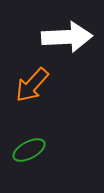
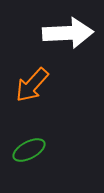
white arrow: moved 1 px right, 4 px up
